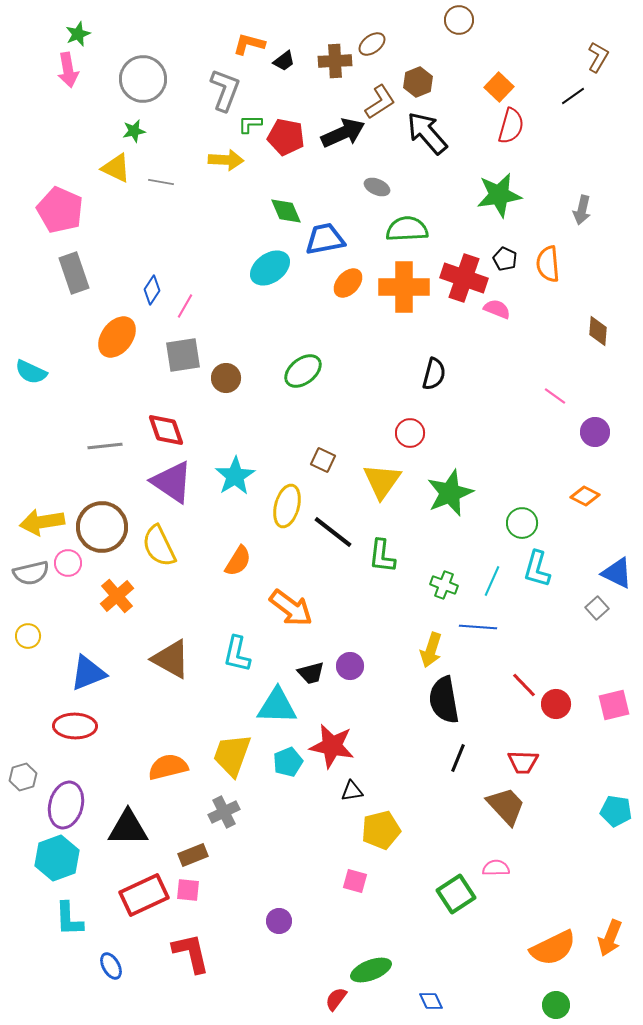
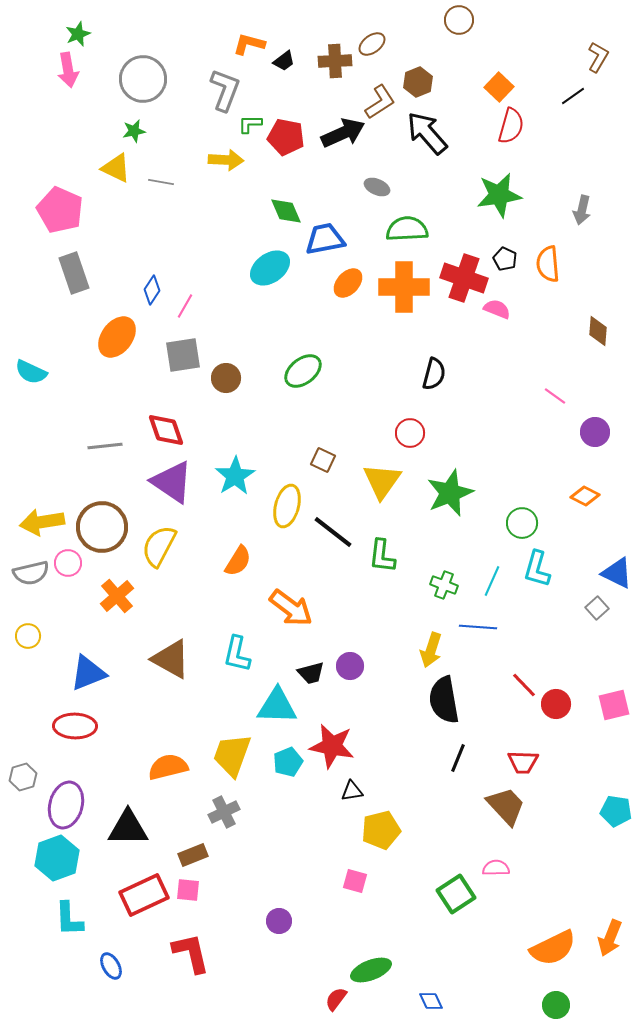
yellow semicircle at (159, 546): rotated 54 degrees clockwise
